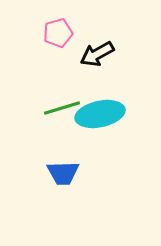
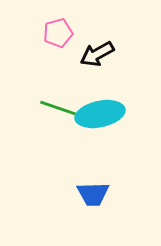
green line: moved 4 px left; rotated 36 degrees clockwise
blue trapezoid: moved 30 px right, 21 px down
